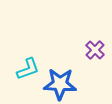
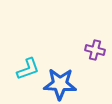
purple cross: rotated 30 degrees counterclockwise
